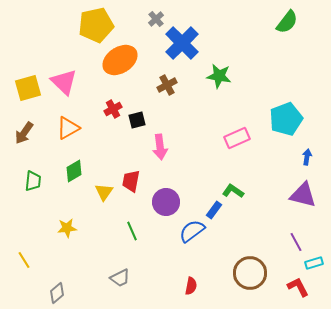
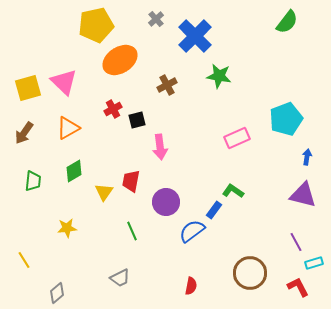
blue cross: moved 13 px right, 7 px up
